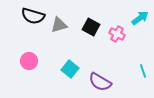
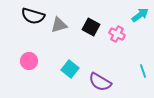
cyan arrow: moved 3 px up
